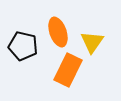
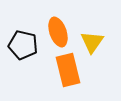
black pentagon: moved 1 px up
orange rectangle: rotated 40 degrees counterclockwise
